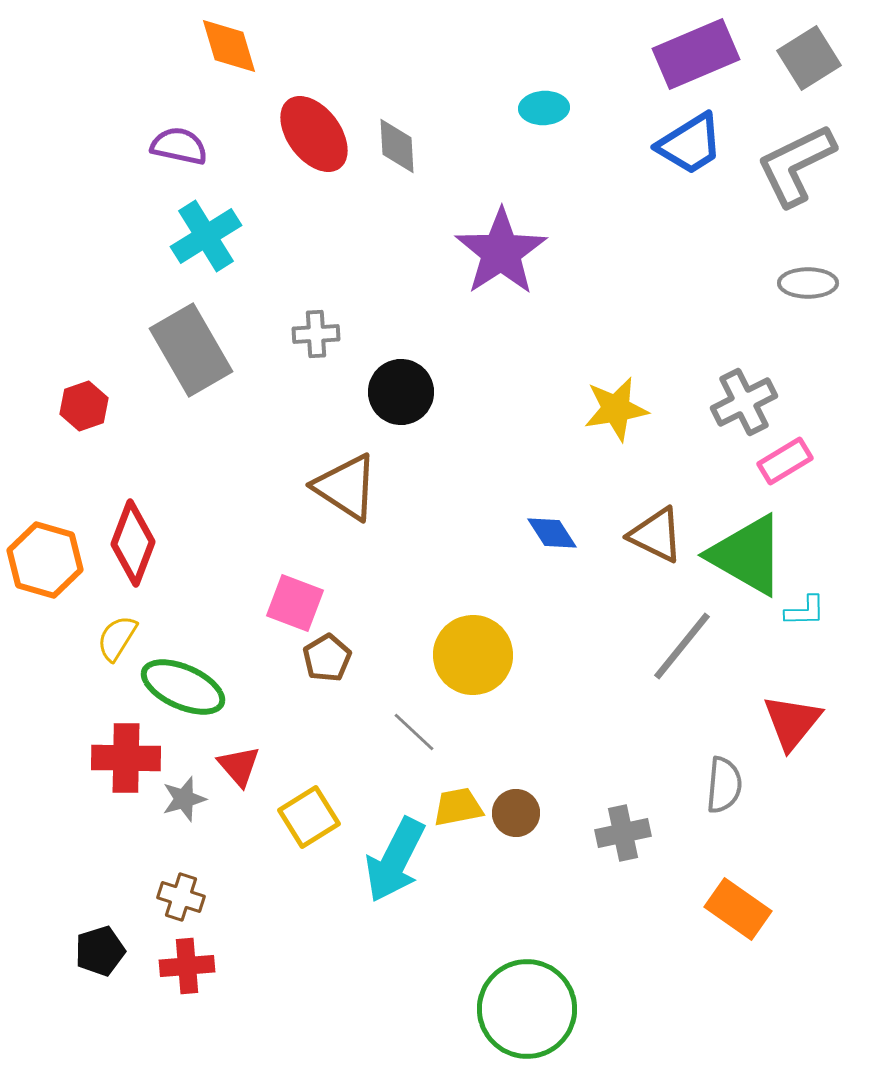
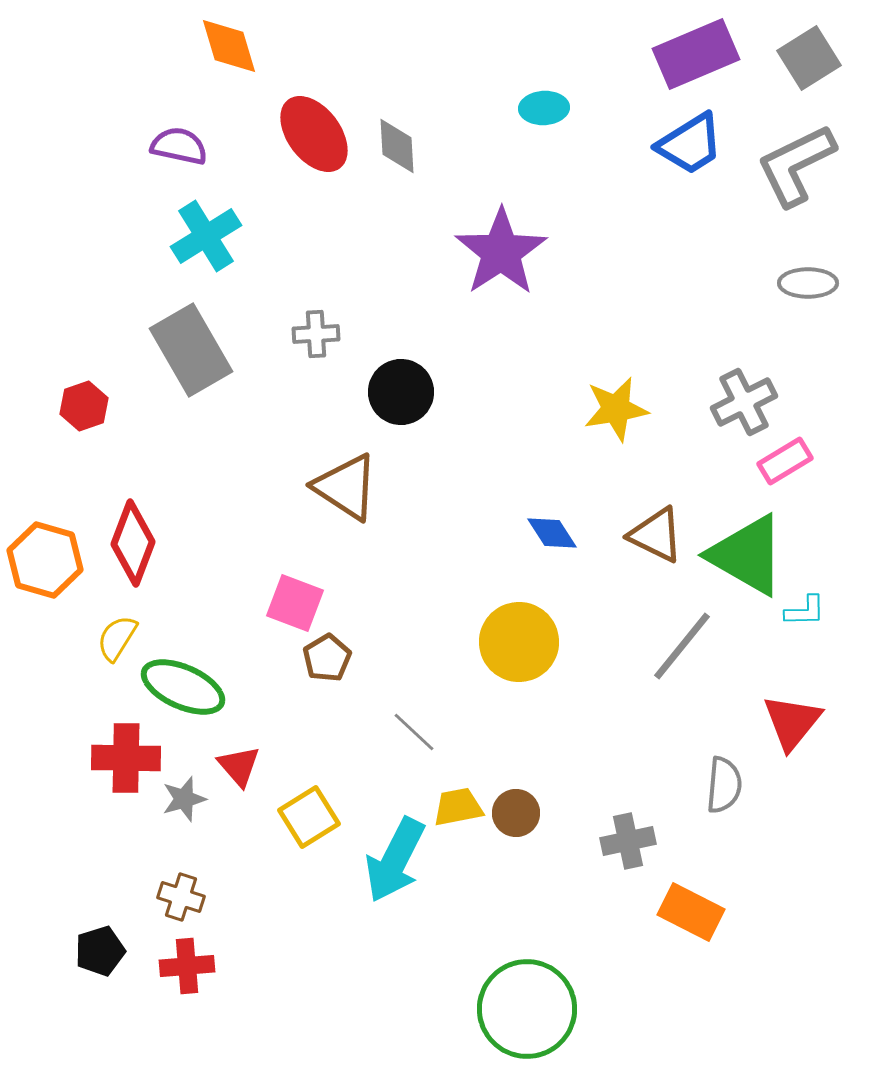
yellow circle at (473, 655): moved 46 px right, 13 px up
gray cross at (623, 833): moved 5 px right, 8 px down
orange rectangle at (738, 909): moved 47 px left, 3 px down; rotated 8 degrees counterclockwise
